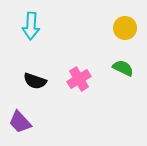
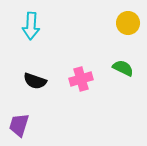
yellow circle: moved 3 px right, 5 px up
pink cross: moved 2 px right; rotated 15 degrees clockwise
purple trapezoid: moved 1 px left, 3 px down; rotated 60 degrees clockwise
